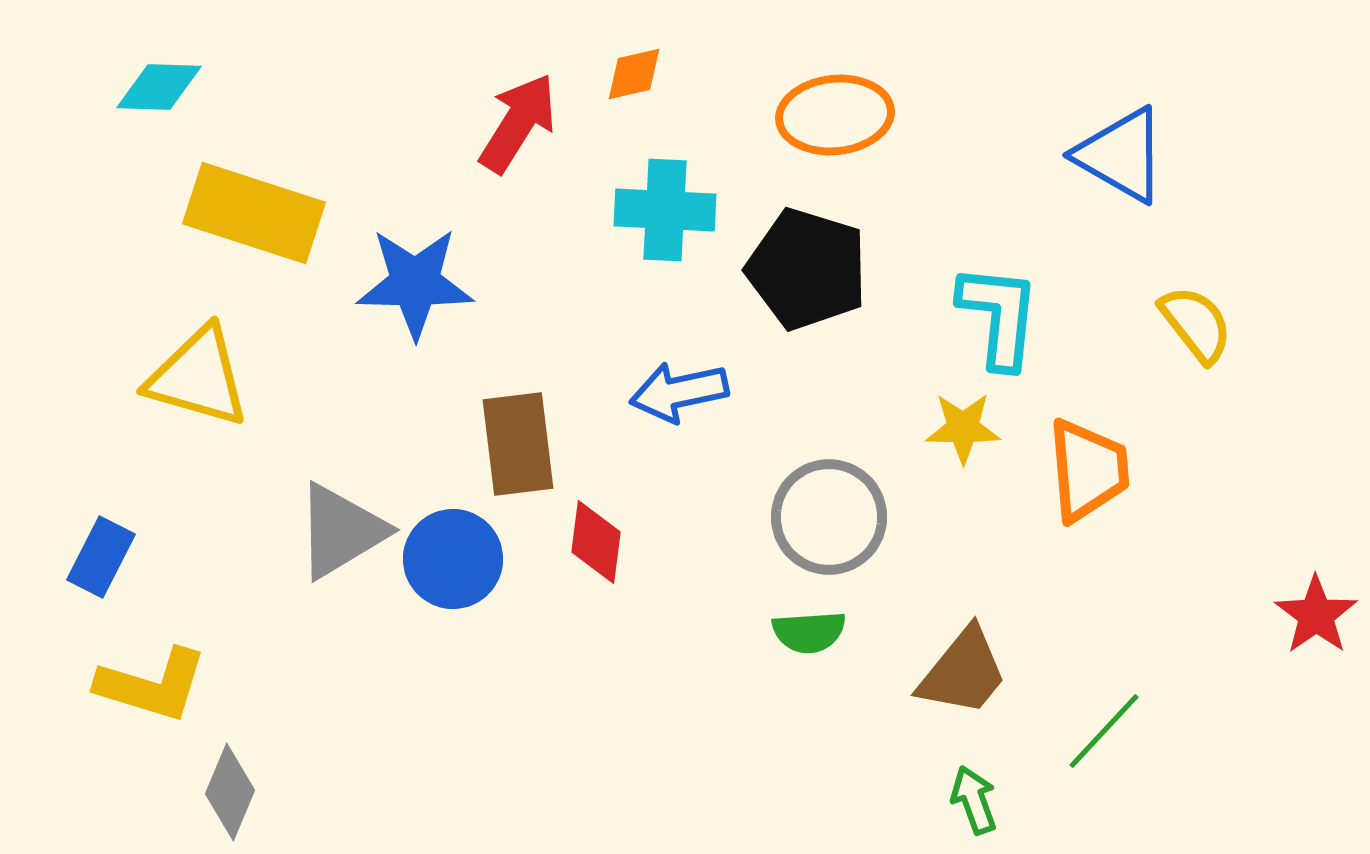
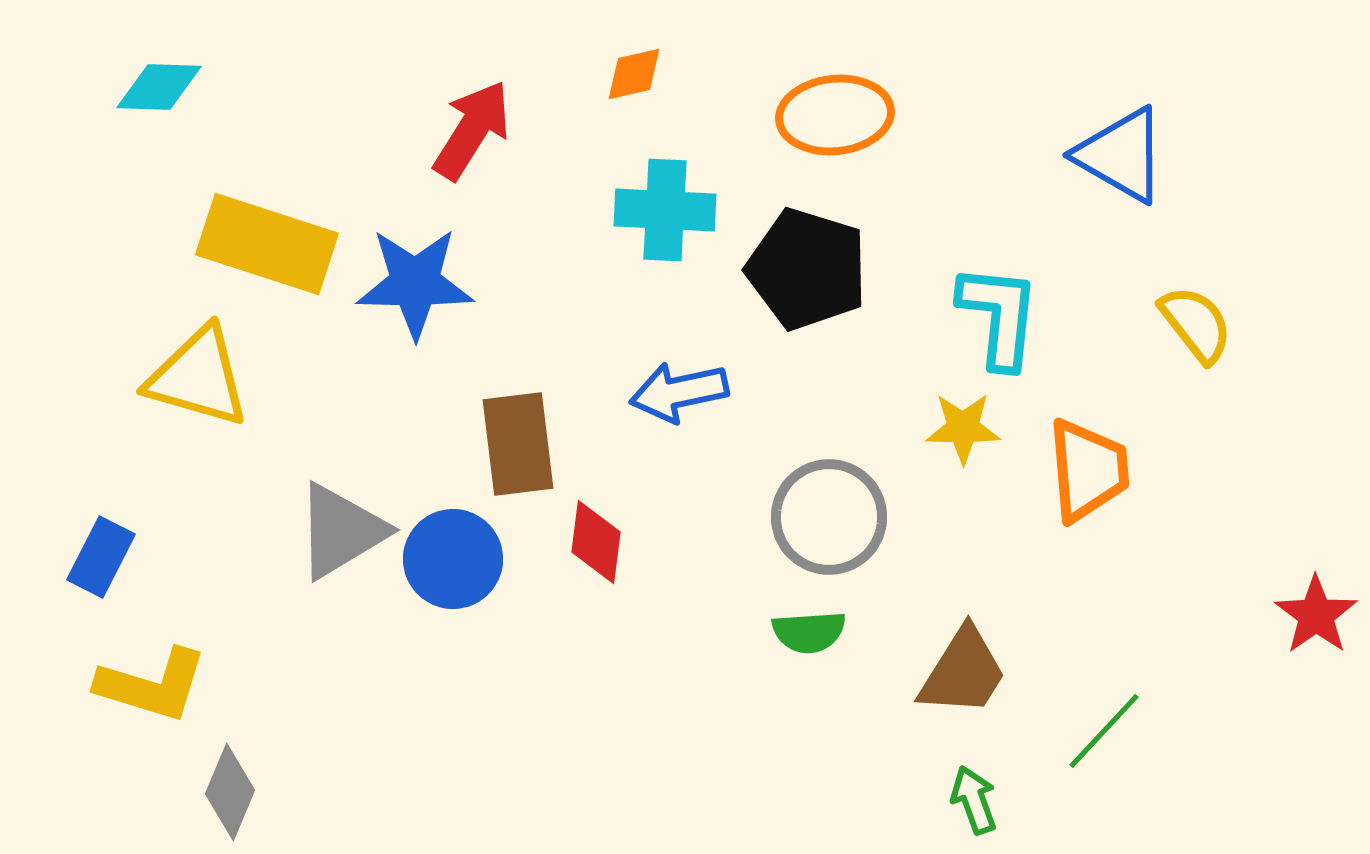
red arrow: moved 46 px left, 7 px down
yellow rectangle: moved 13 px right, 31 px down
brown trapezoid: rotated 7 degrees counterclockwise
